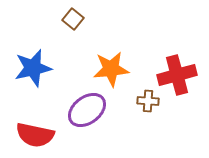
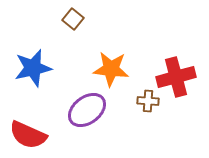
orange star: rotated 12 degrees clockwise
red cross: moved 1 px left, 2 px down
red semicircle: moved 7 px left; rotated 12 degrees clockwise
